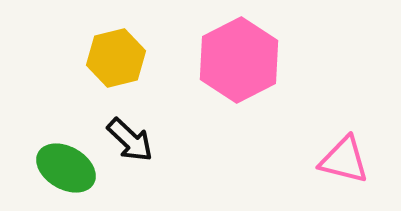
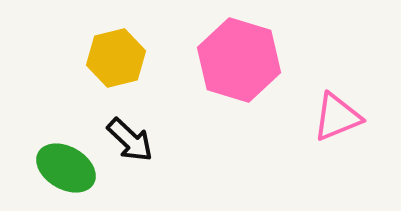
pink hexagon: rotated 16 degrees counterclockwise
pink triangle: moved 7 px left, 43 px up; rotated 36 degrees counterclockwise
